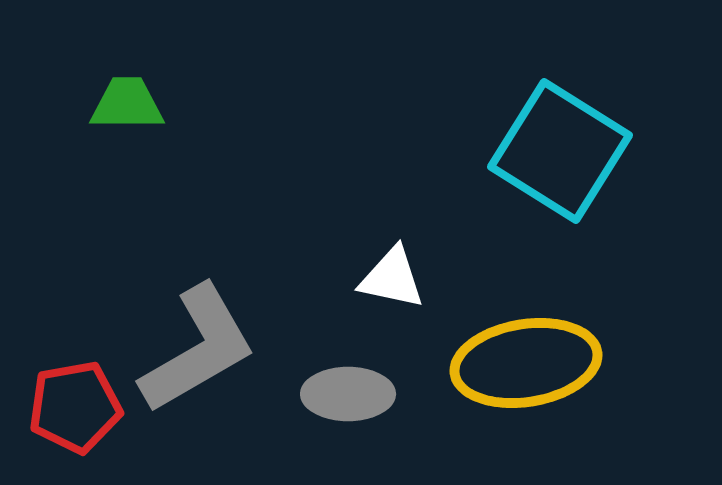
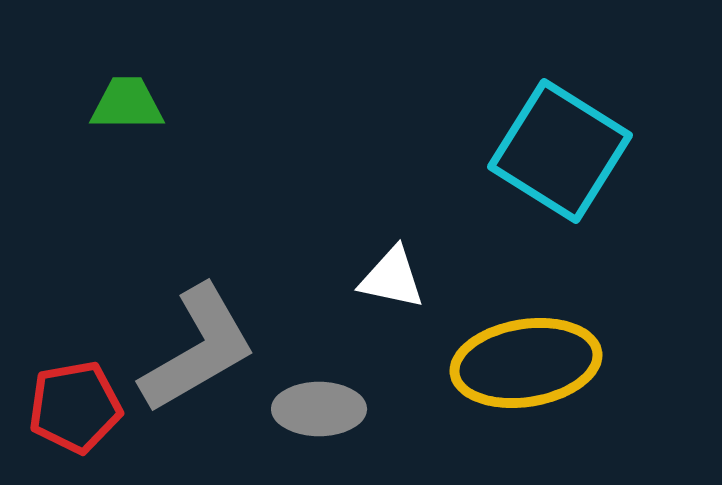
gray ellipse: moved 29 px left, 15 px down
